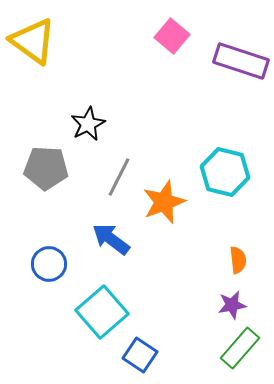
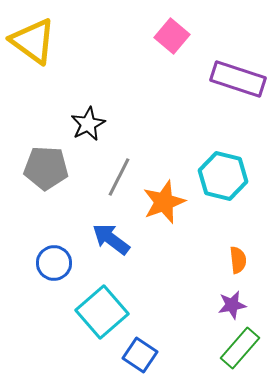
purple rectangle: moved 3 px left, 18 px down
cyan hexagon: moved 2 px left, 4 px down
blue circle: moved 5 px right, 1 px up
